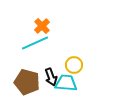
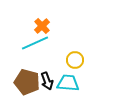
yellow circle: moved 1 px right, 5 px up
black arrow: moved 4 px left, 4 px down
cyan trapezoid: moved 2 px right
